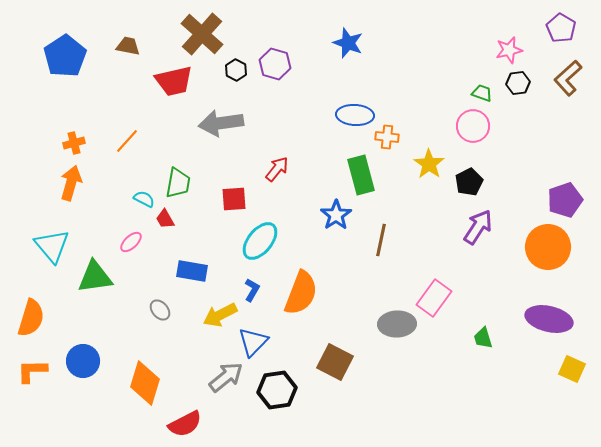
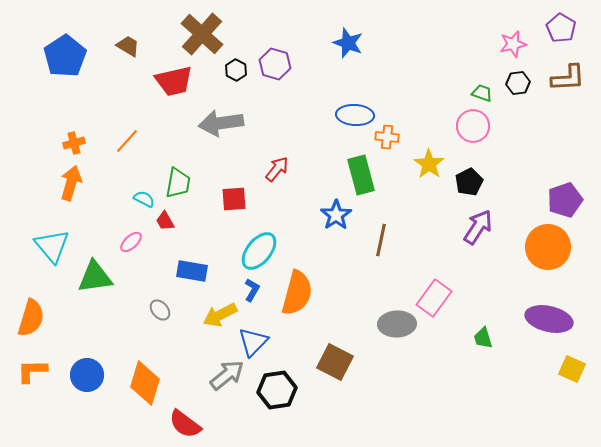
brown trapezoid at (128, 46): rotated 20 degrees clockwise
pink star at (509, 50): moved 4 px right, 6 px up
brown L-shape at (568, 78): rotated 141 degrees counterclockwise
red trapezoid at (165, 219): moved 2 px down
cyan ellipse at (260, 241): moved 1 px left, 10 px down
orange semicircle at (301, 293): moved 4 px left; rotated 6 degrees counterclockwise
blue circle at (83, 361): moved 4 px right, 14 px down
gray arrow at (226, 377): moved 1 px right, 2 px up
red semicircle at (185, 424): rotated 64 degrees clockwise
